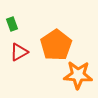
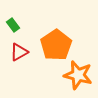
green rectangle: moved 1 px right, 1 px down; rotated 16 degrees counterclockwise
orange star: rotated 12 degrees clockwise
